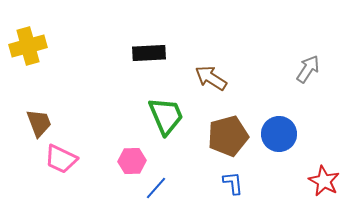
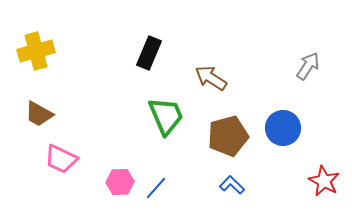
yellow cross: moved 8 px right, 5 px down
black rectangle: rotated 64 degrees counterclockwise
gray arrow: moved 3 px up
brown trapezoid: moved 9 px up; rotated 140 degrees clockwise
blue circle: moved 4 px right, 6 px up
pink hexagon: moved 12 px left, 21 px down
blue L-shape: moved 1 px left, 2 px down; rotated 40 degrees counterclockwise
